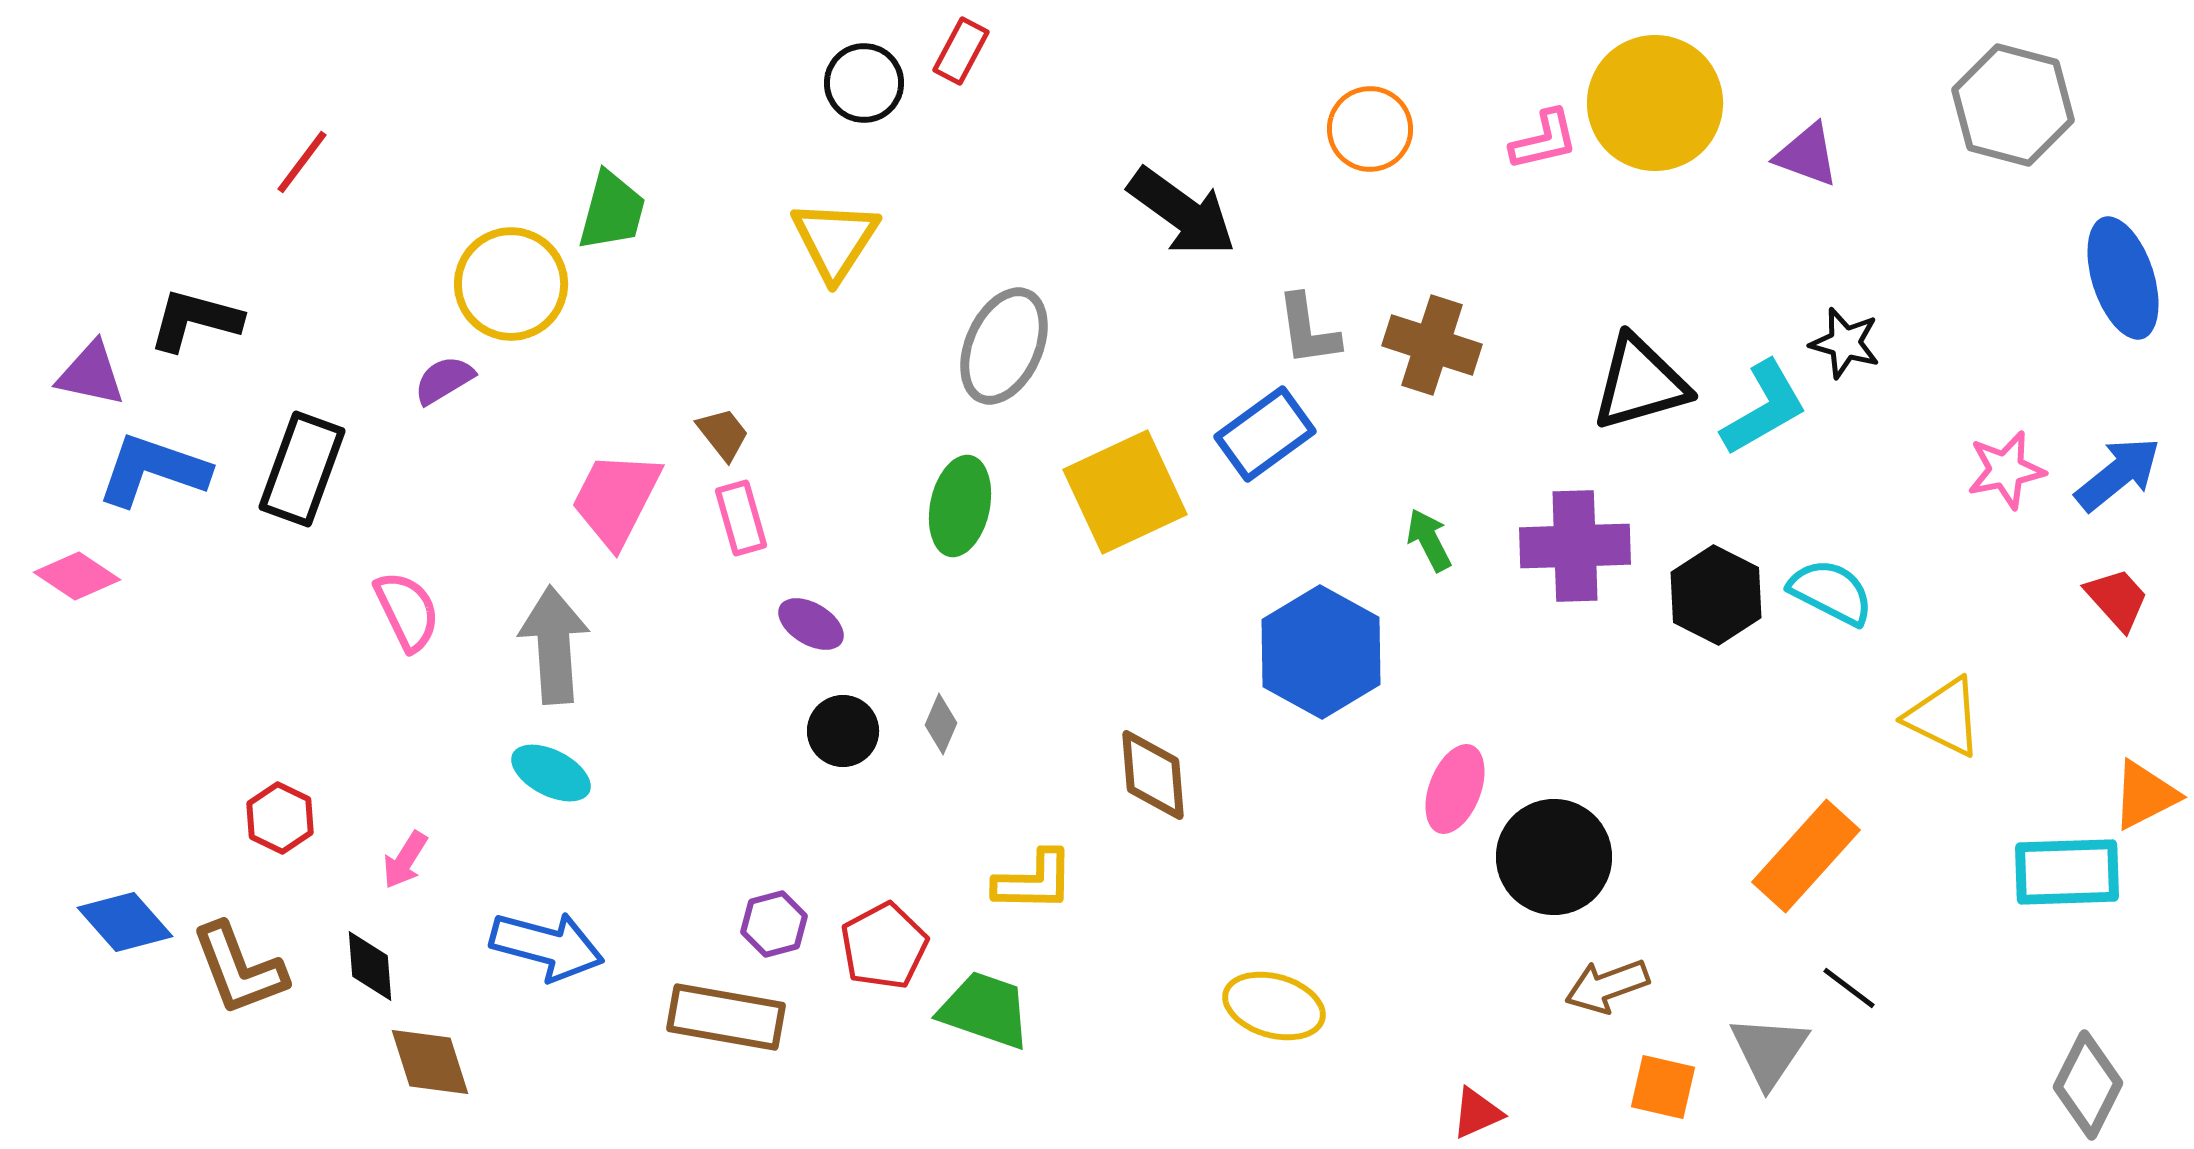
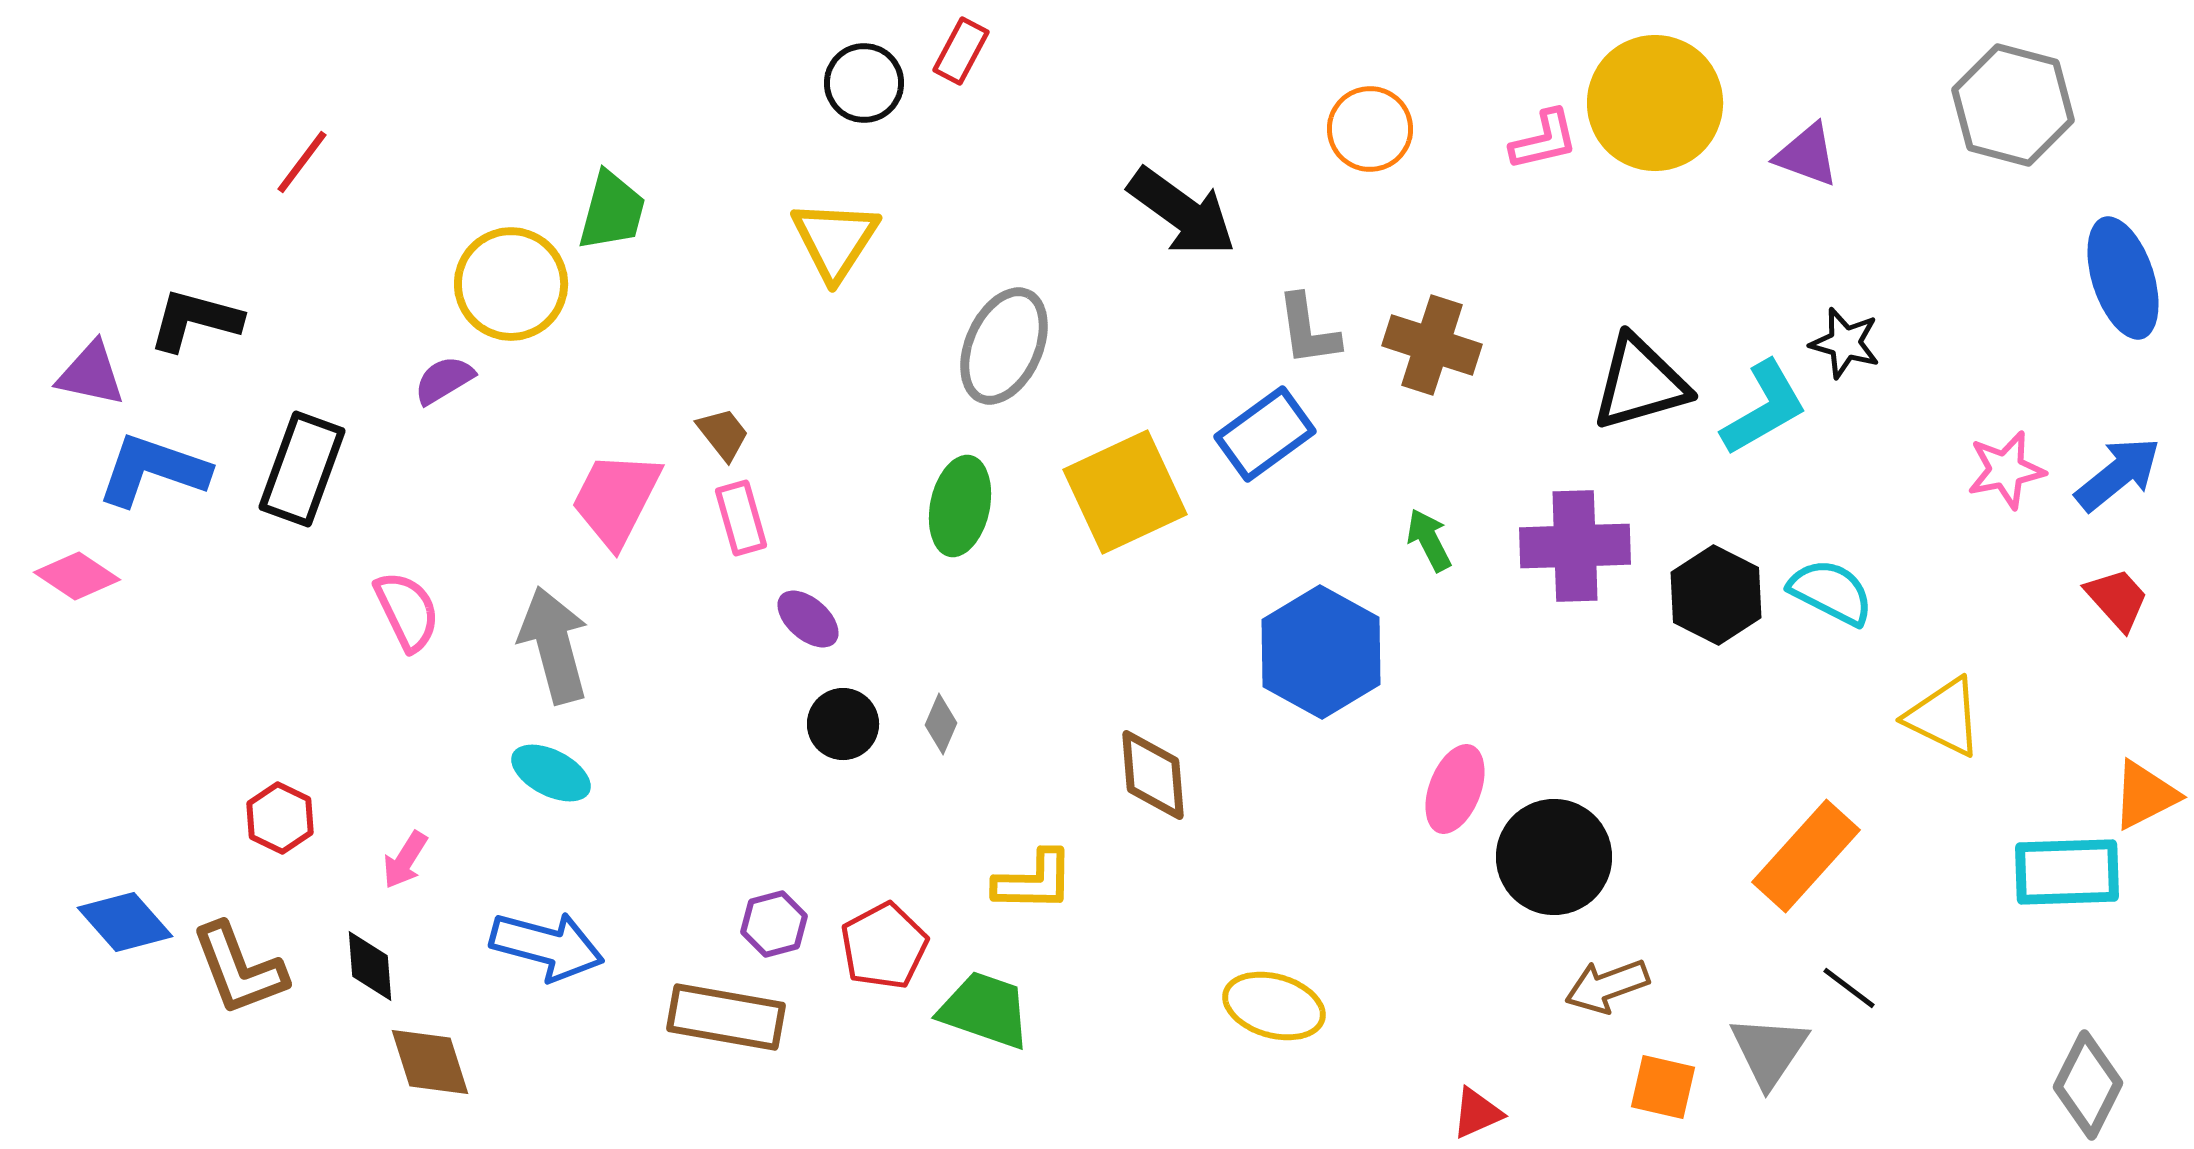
purple ellipse at (811, 624): moved 3 px left, 5 px up; rotated 10 degrees clockwise
gray arrow at (554, 645): rotated 11 degrees counterclockwise
black circle at (843, 731): moved 7 px up
